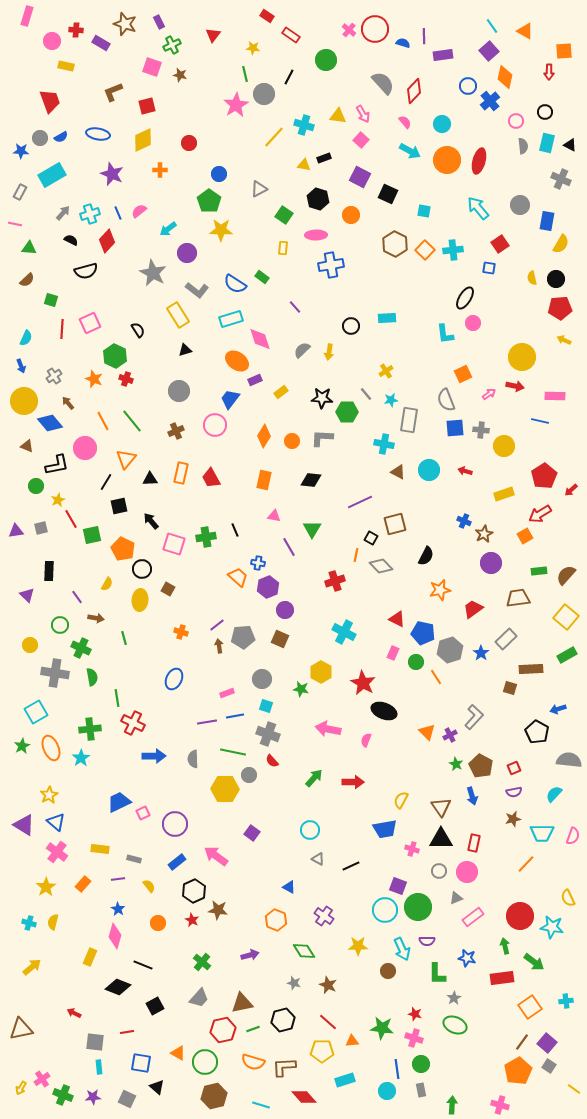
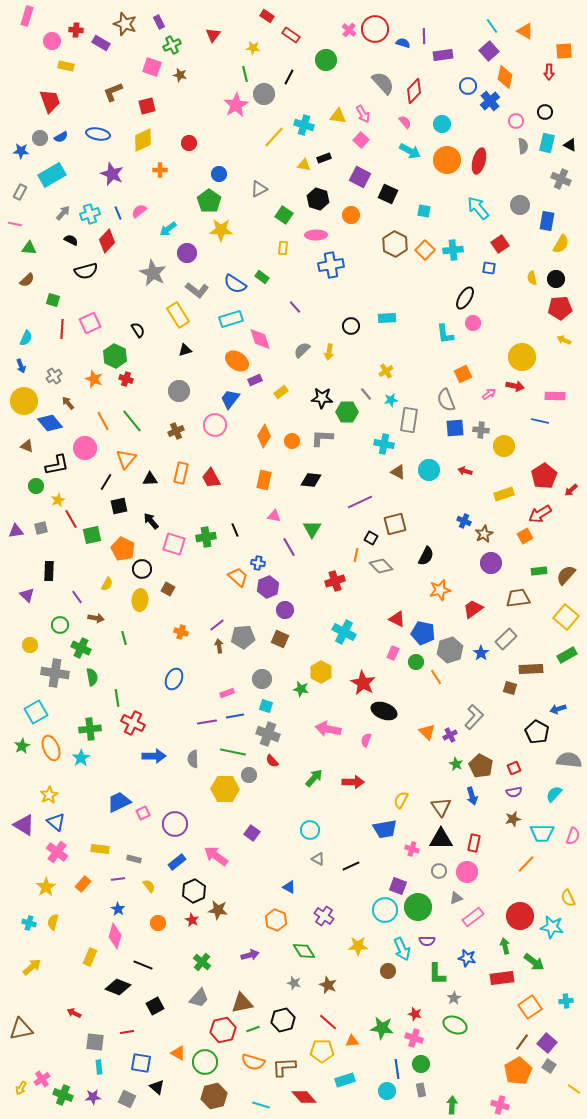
green square at (51, 300): moved 2 px right
